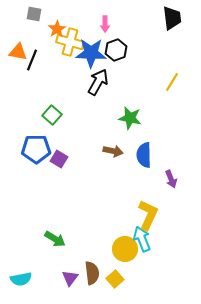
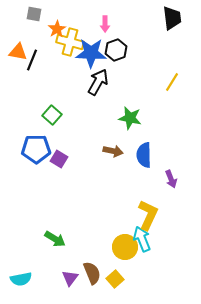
yellow circle: moved 2 px up
brown semicircle: rotated 15 degrees counterclockwise
